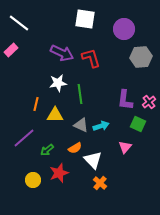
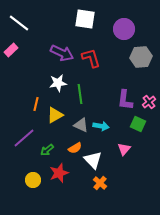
yellow triangle: rotated 30 degrees counterclockwise
cyan arrow: rotated 28 degrees clockwise
pink triangle: moved 1 px left, 2 px down
